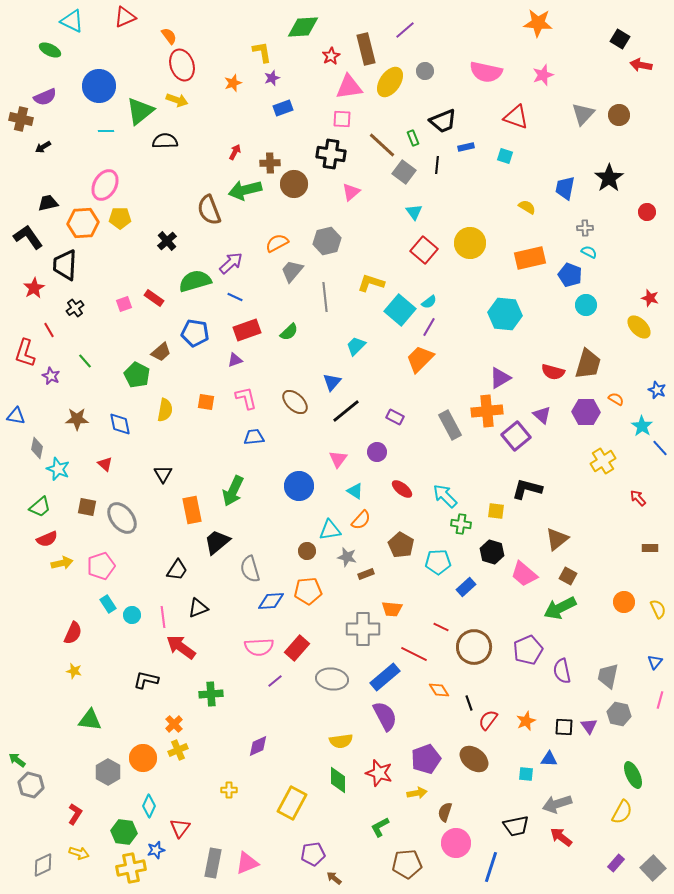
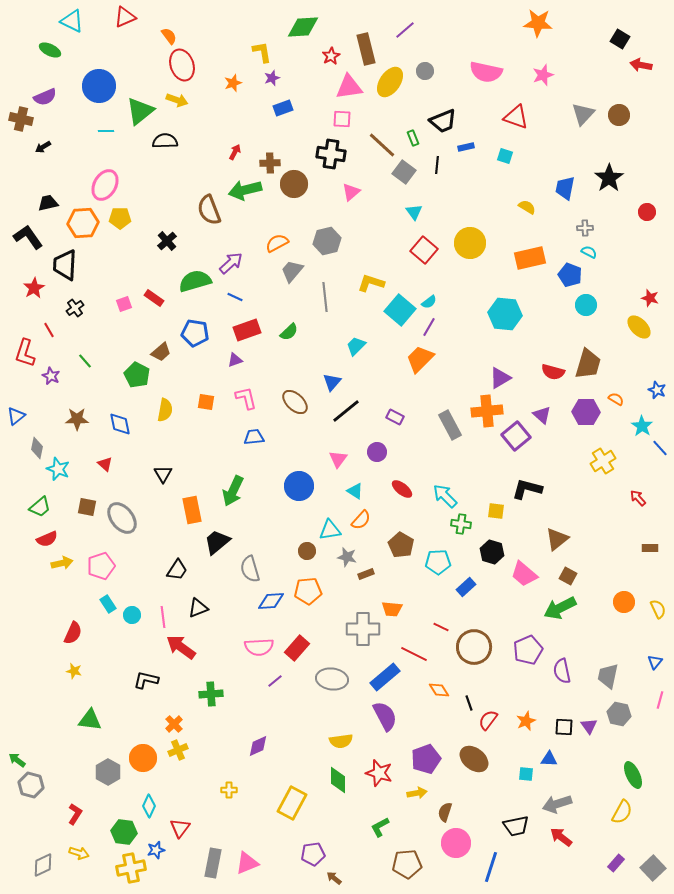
blue triangle at (16, 416): rotated 48 degrees counterclockwise
